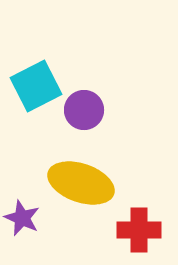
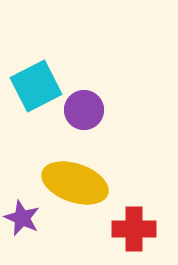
yellow ellipse: moved 6 px left
red cross: moved 5 px left, 1 px up
